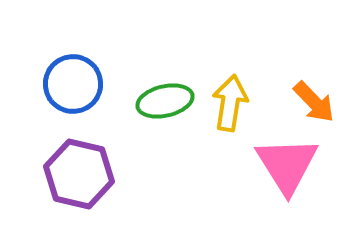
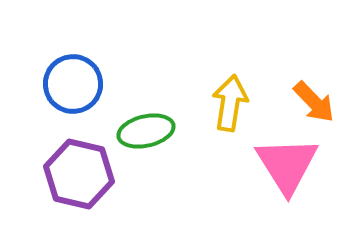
green ellipse: moved 19 px left, 30 px down
